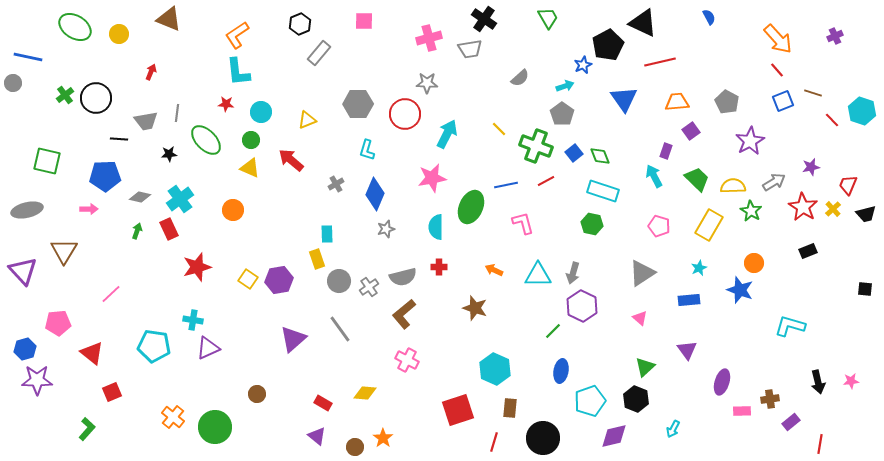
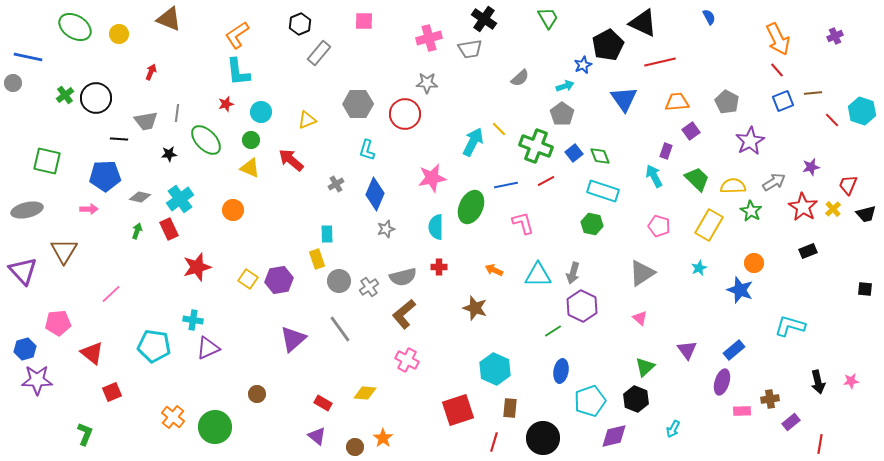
orange arrow at (778, 39): rotated 16 degrees clockwise
brown line at (813, 93): rotated 24 degrees counterclockwise
red star at (226, 104): rotated 21 degrees counterclockwise
cyan arrow at (447, 134): moved 26 px right, 8 px down
blue rectangle at (689, 300): moved 45 px right, 50 px down; rotated 35 degrees counterclockwise
green line at (553, 331): rotated 12 degrees clockwise
green L-shape at (87, 429): moved 2 px left, 5 px down; rotated 20 degrees counterclockwise
